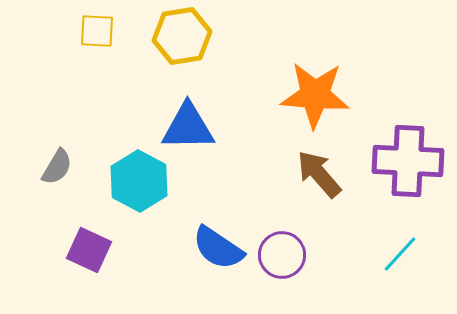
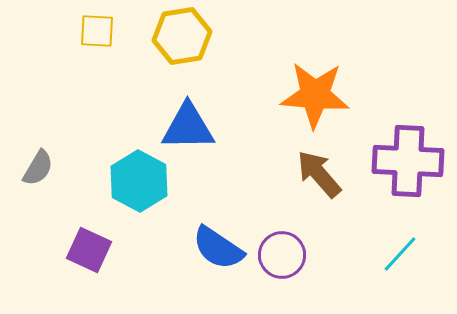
gray semicircle: moved 19 px left, 1 px down
